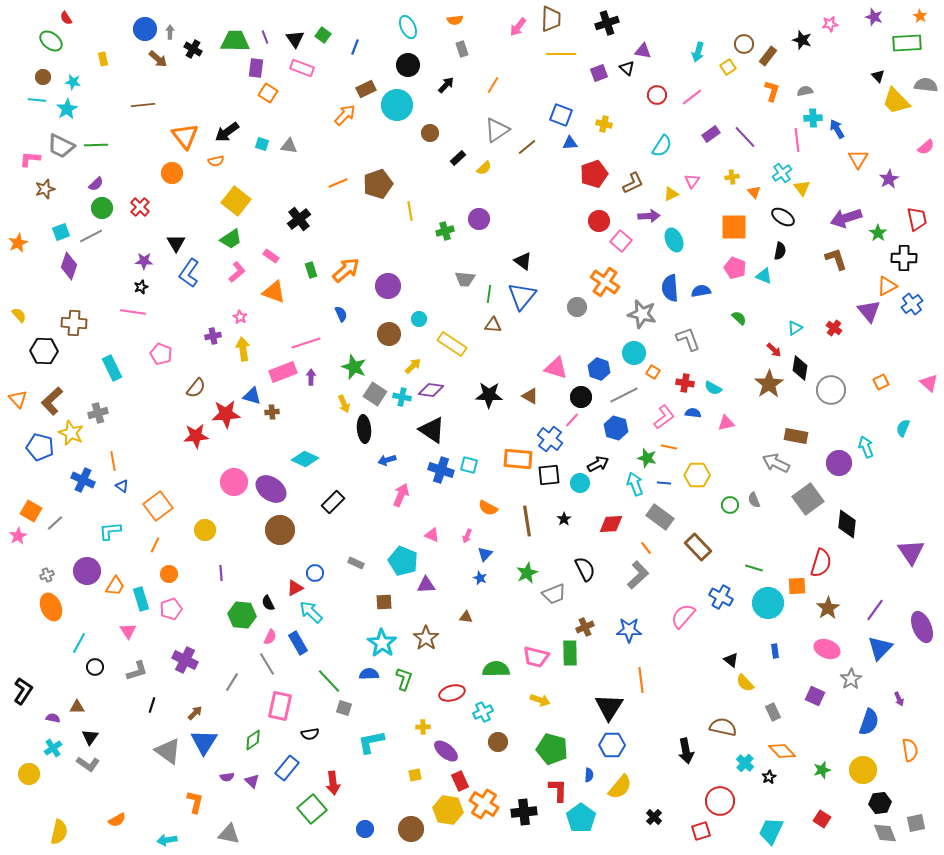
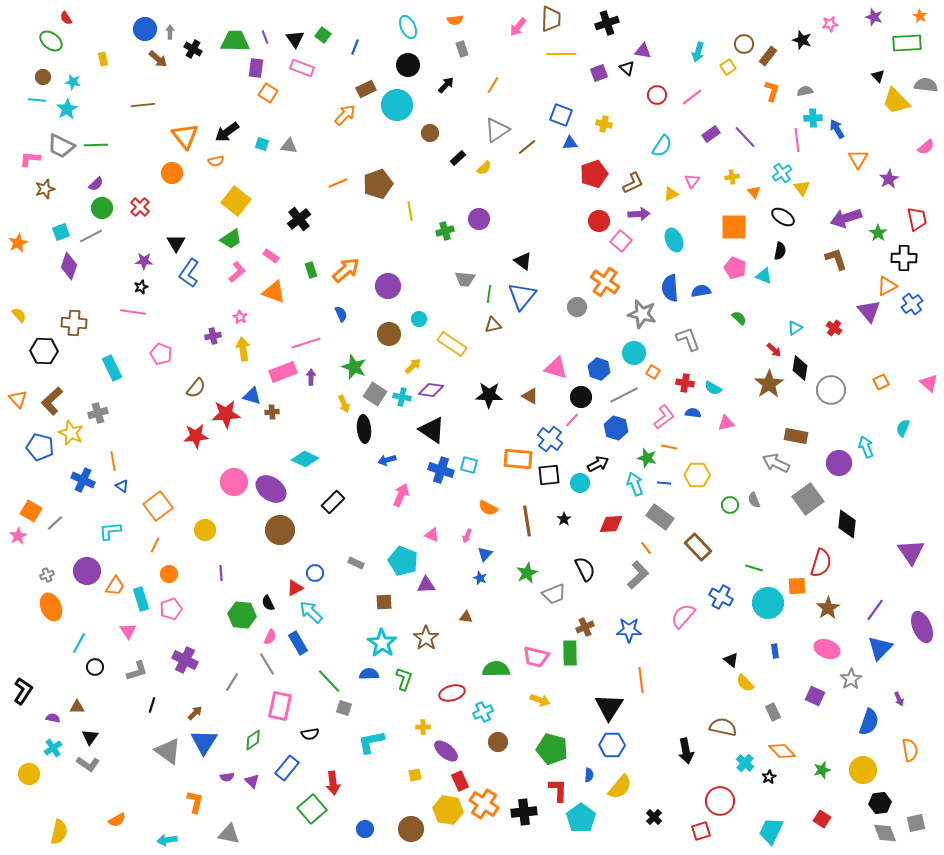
purple arrow at (649, 216): moved 10 px left, 2 px up
brown triangle at (493, 325): rotated 18 degrees counterclockwise
